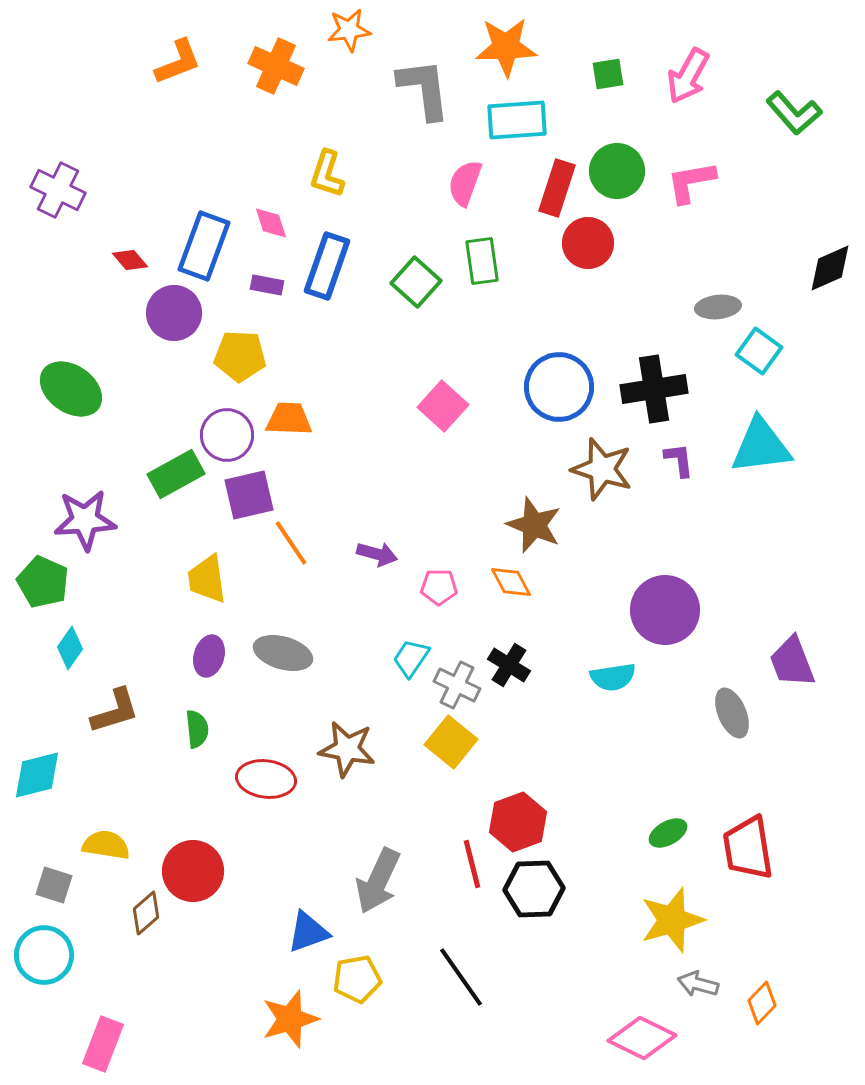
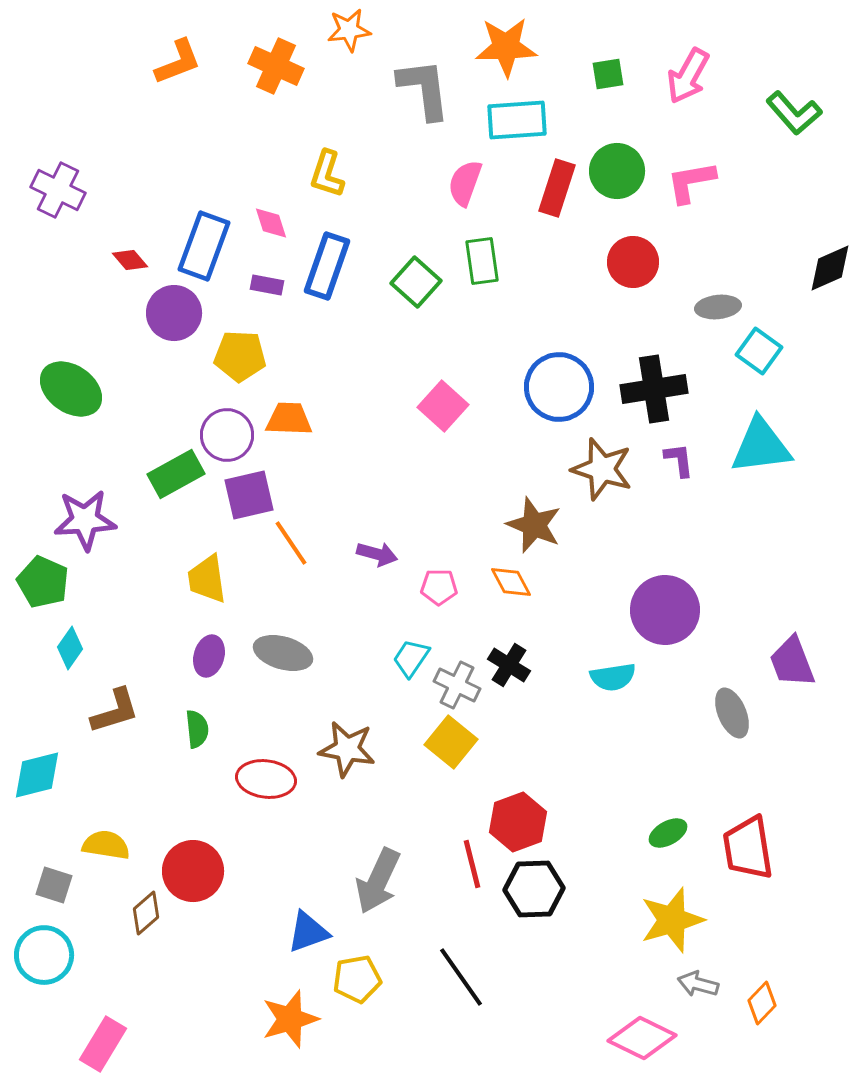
red circle at (588, 243): moved 45 px right, 19 px down
pink rectangle at (103, 1044): rotated 10 degrees clockwise
